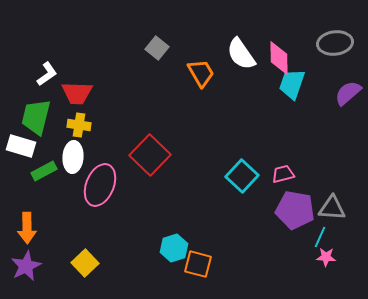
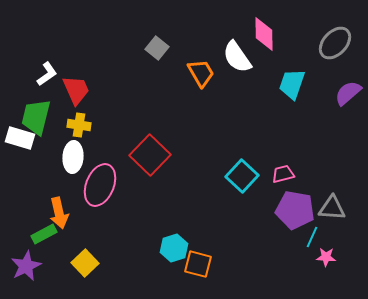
gray ellipse: rotated 40 degrees counterclockwise
white semicircle: moved 4 px left, 3 px down
pink diamond: moved 15 px left, 24 px up
red trapezoid: moved 1 px left, 3 px up; rotated 116 degrees counterclockwise
white rectangle: moved 1 px left, 8 px up
green rectangle: moved 63 px down
orange arrow: moved 32 px right, 15 px up; rotated 12 degrees counterclockwise
cyan line: moved 8 px left
